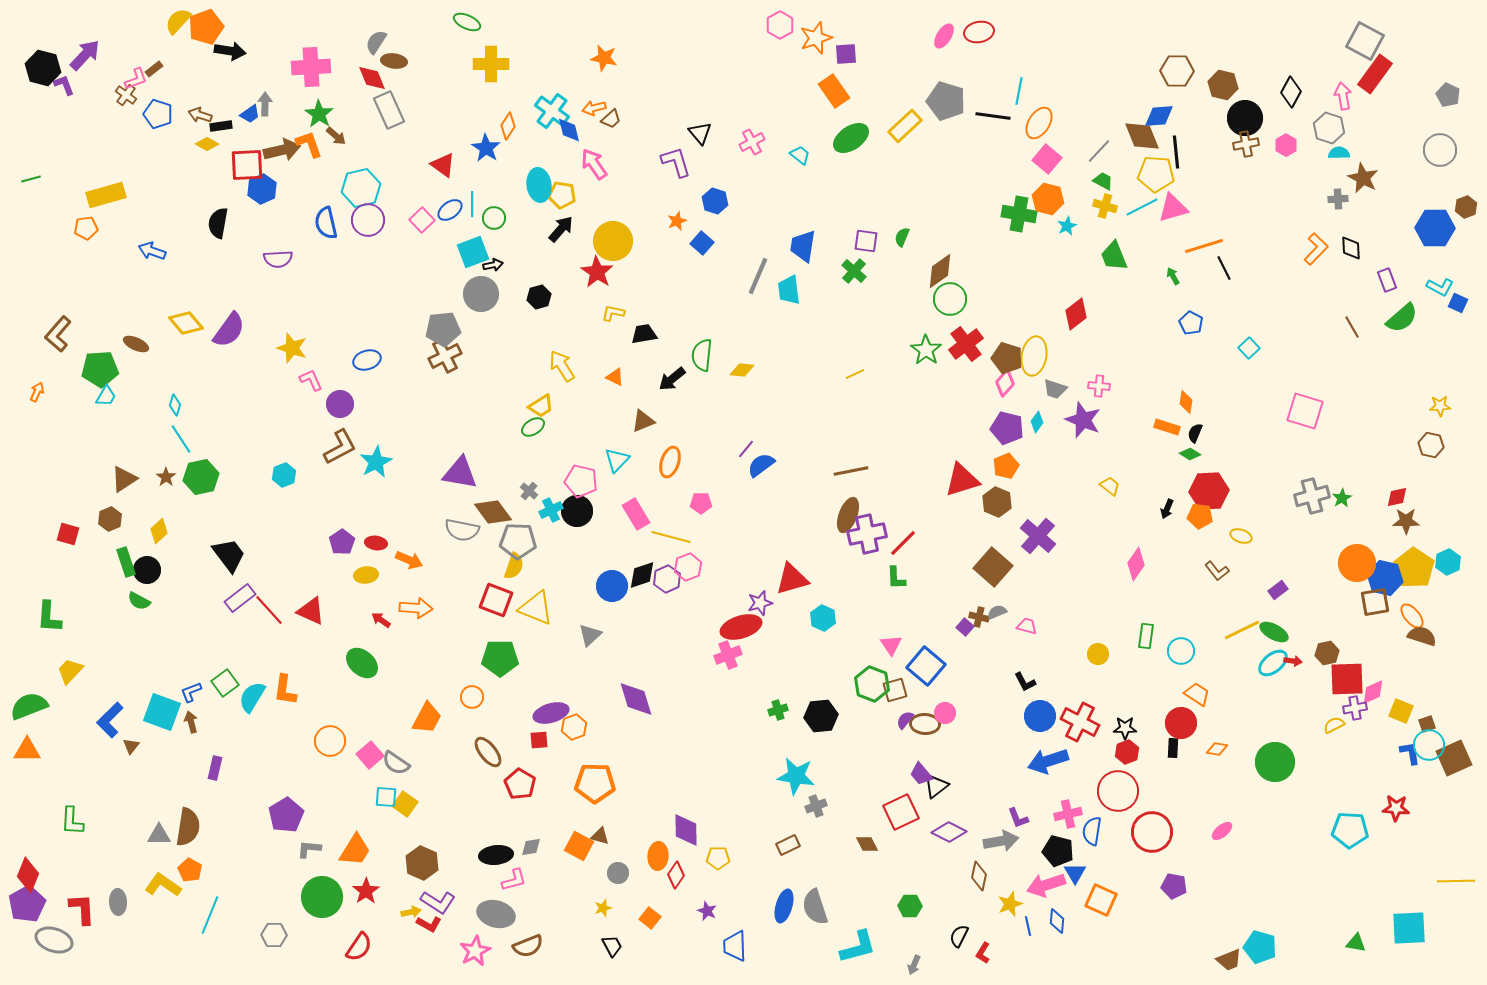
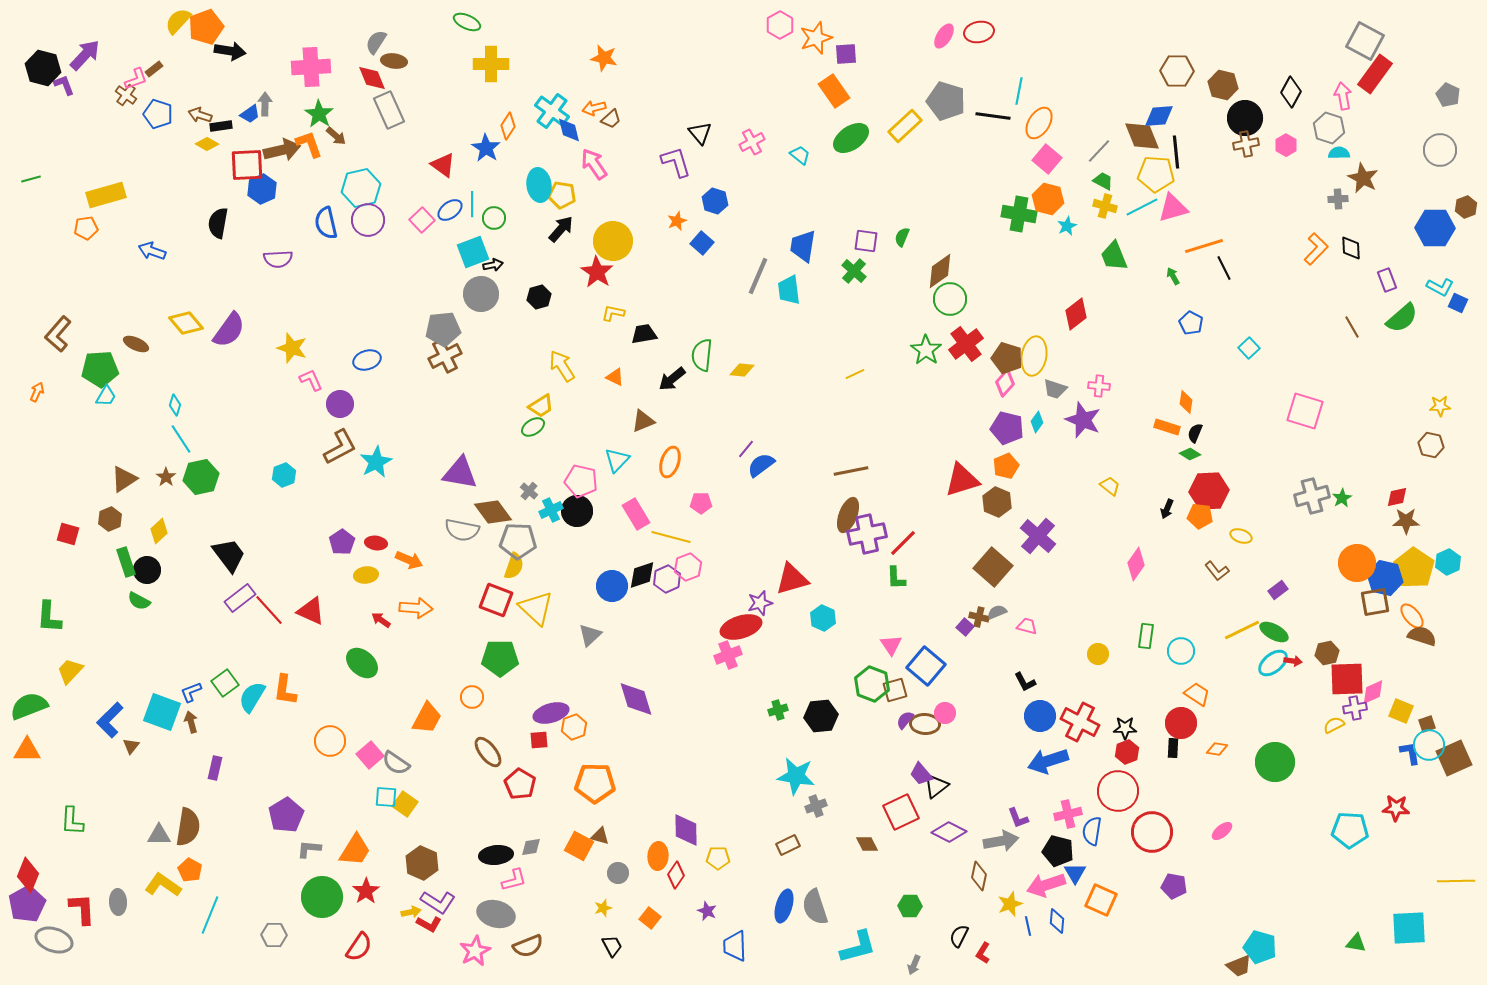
yellow triangle at (536, 608): rotated 21 degrees clockwise
brown trapezoid at (1229, 960): moved 10 px right, 6 px down
